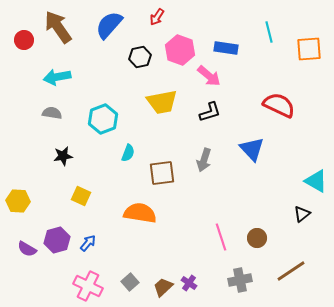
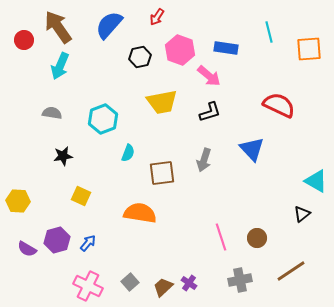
cyan arrow: moved 3 px right, 11 px up; rotated 56 degrees counterclockwise
